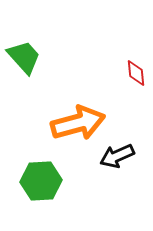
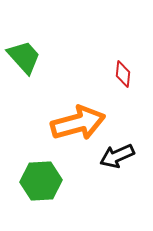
red diamond: moved 13 px left, 1 px down; rotated 12 degrees clockwise
